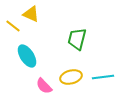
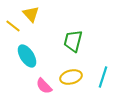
yellow triangle: rotated 24 degrees clockwise
green trapezoid: moved 4 px left, 2 px down
cyan line: rotated 65 degrees counterclockwise
